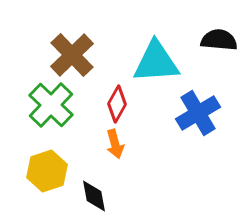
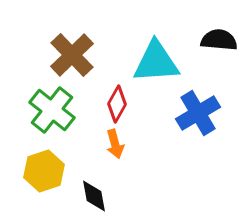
green cross: moved 1 px right, 5 px down; rotated 6 degrees counterclockwise
yellow hexagon: moved 3 px left
